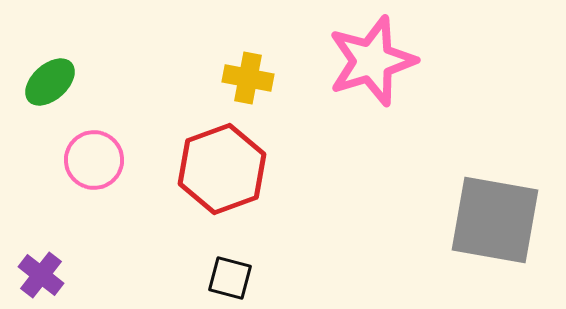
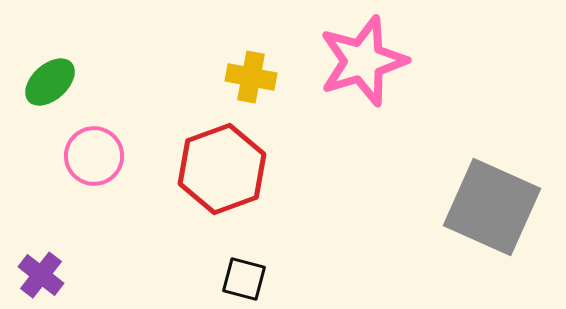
pink star: moved 9 px left
yellow cross: moved 3 px right, 1 px up
pink circle: moved 4 px up
gray square: moved 3 px left, 13 px up; rotated 14 degrees clockwise
black square: moved 14 px right, 1 px down
